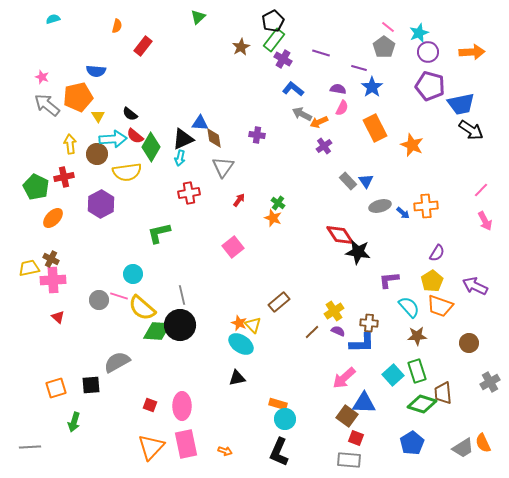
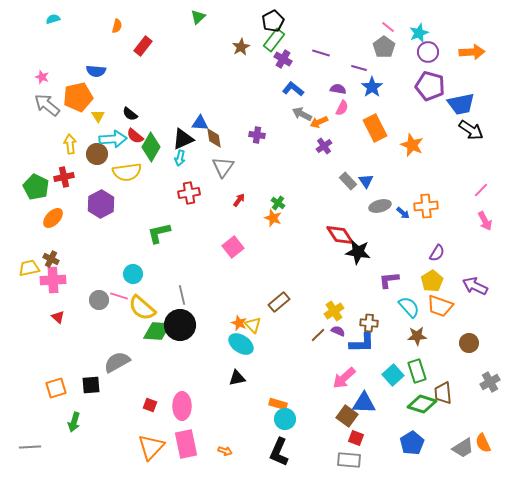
brown line at (312, 332): moved 6 px right, 3 px down
